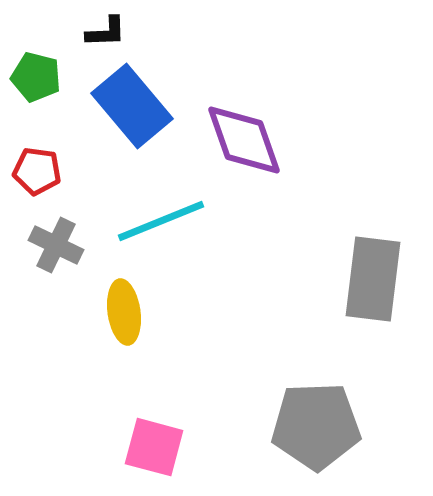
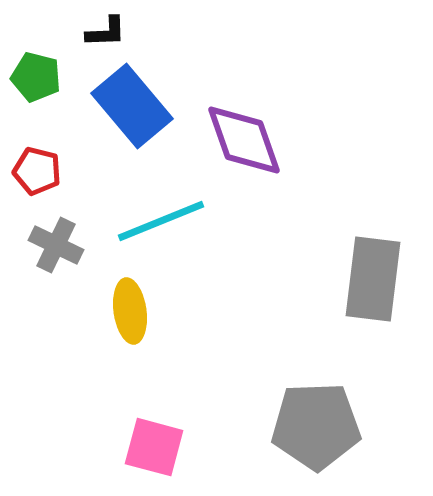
red pentagon: rotated 6 degrees clockwise
yellow ellipse: moved 6 px right, 1 px up
